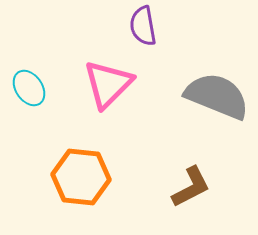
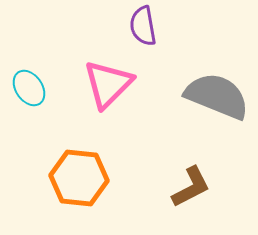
orange hexagon: moved 2 px left, 1 px down
